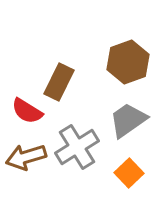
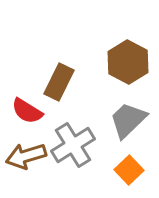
brown hexagon: rotated 12 degrees counterclockwise
gray trapezoid: rotated 9 degrees counterclockwise
gray cross: moved 4 px left, 2 px up
brown arrow: moved 1 px up
orange square: moved 3 px up
